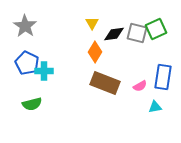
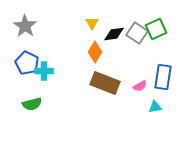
gray square: rotated 20 degrees clockwise
